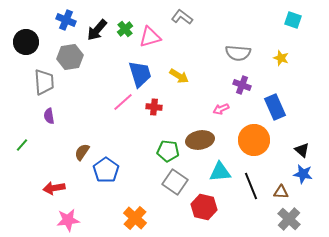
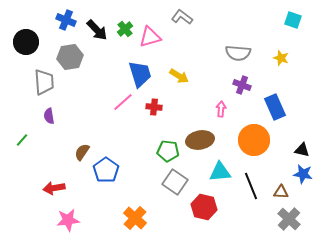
black arrow: rotated 85 degrees counterclockwise
pink arrow: rotated 119 degrees clockwise
green line: moved 5 px up
black triangle: rotated 28 degrees counterclockwise
